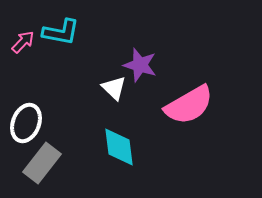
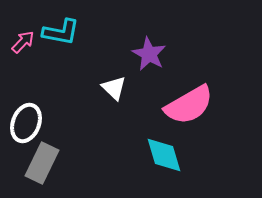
purple star: moved 9 px right, 11 px up; rotated 12 degrees clockwise
cyan diamond: moved 45 px right, 8 px down; rotated 9 degrees counterclockwise
gray rectangle: rotated 12 degrees counterclockwise
